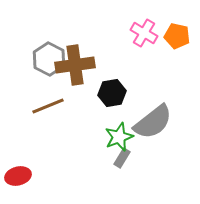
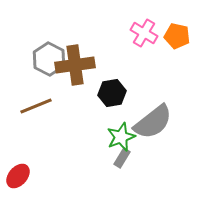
brown line: moved 12 px left
green star: moved 2 px right
red ellipse: rotated 35 degrees counterclockwise
